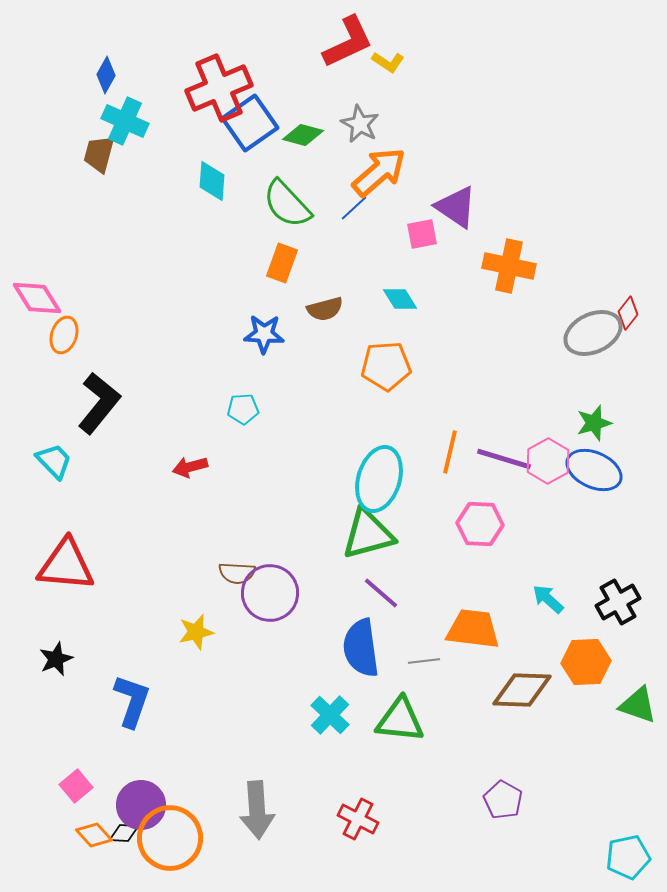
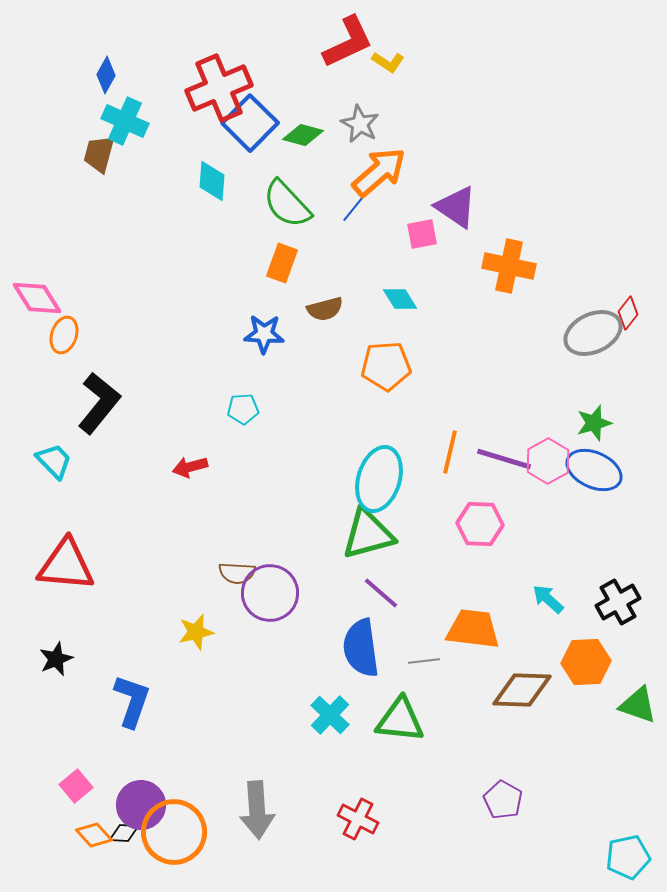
blue square at (250, 123): rotated 10 degrees counterclockwise
blue line at (354, 208): rotated 8 degrees counterclockwise
orange circle at (170, 838): moved 4 px right, 6 px up
